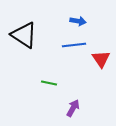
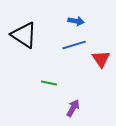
blue arrow: moved 2 px left
blue line: rotated 10 degrees counterclockwise
